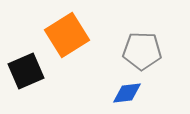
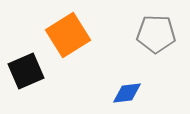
orange square: moved 1 px right
gray pentagon: moved 14 px right, 17 px up
